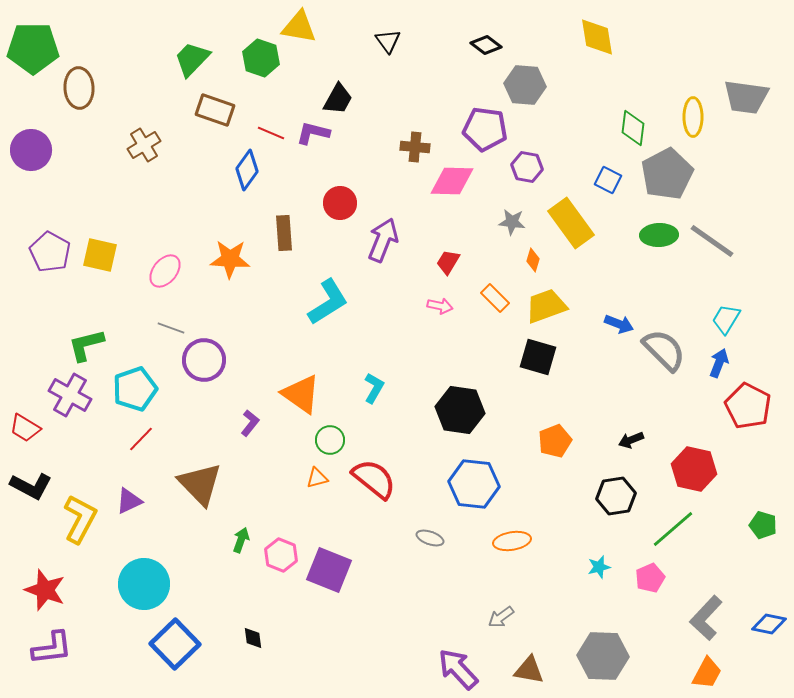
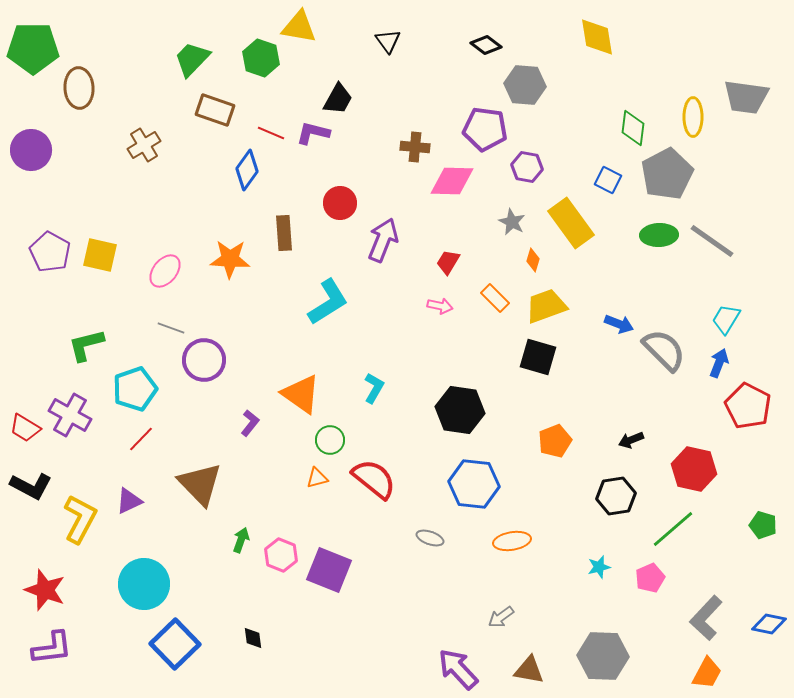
gray star at (512, 222): rotated 20 degrees clockwise
purple cross at (70, 395): moved 20 px down
